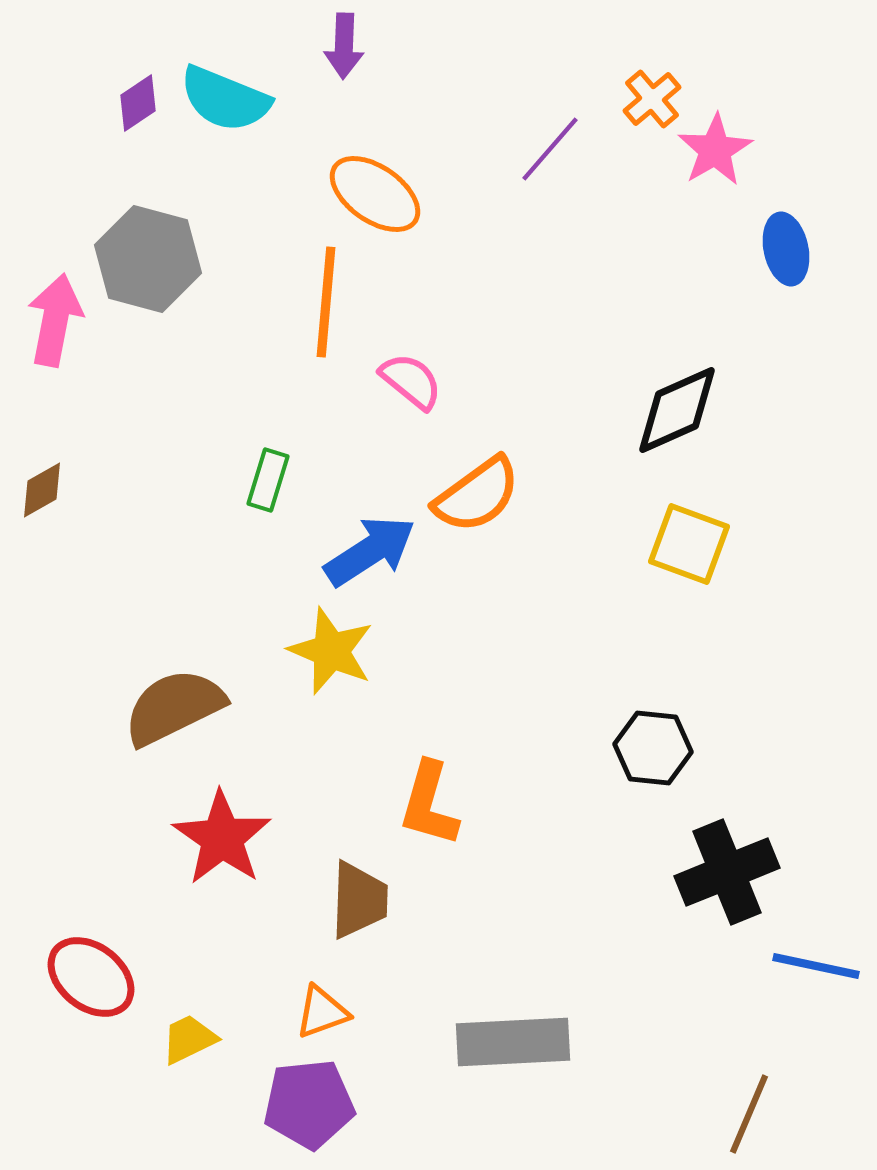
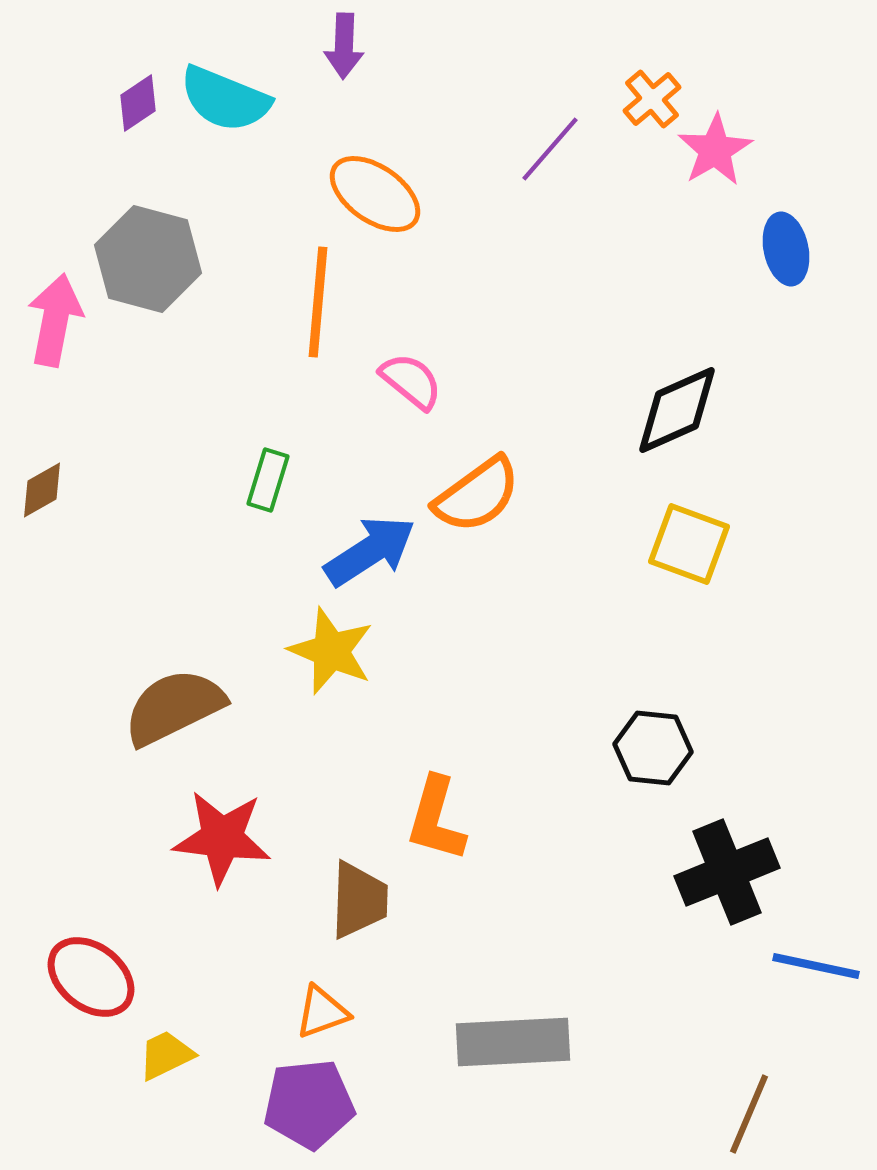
orange line: moved 8 px left
orange L-shape: moved 7 px right, 15 px down
red star: rotated 28 degrees counterclockwise
yellow trapezoid: moved 23 px left, 16 px down
